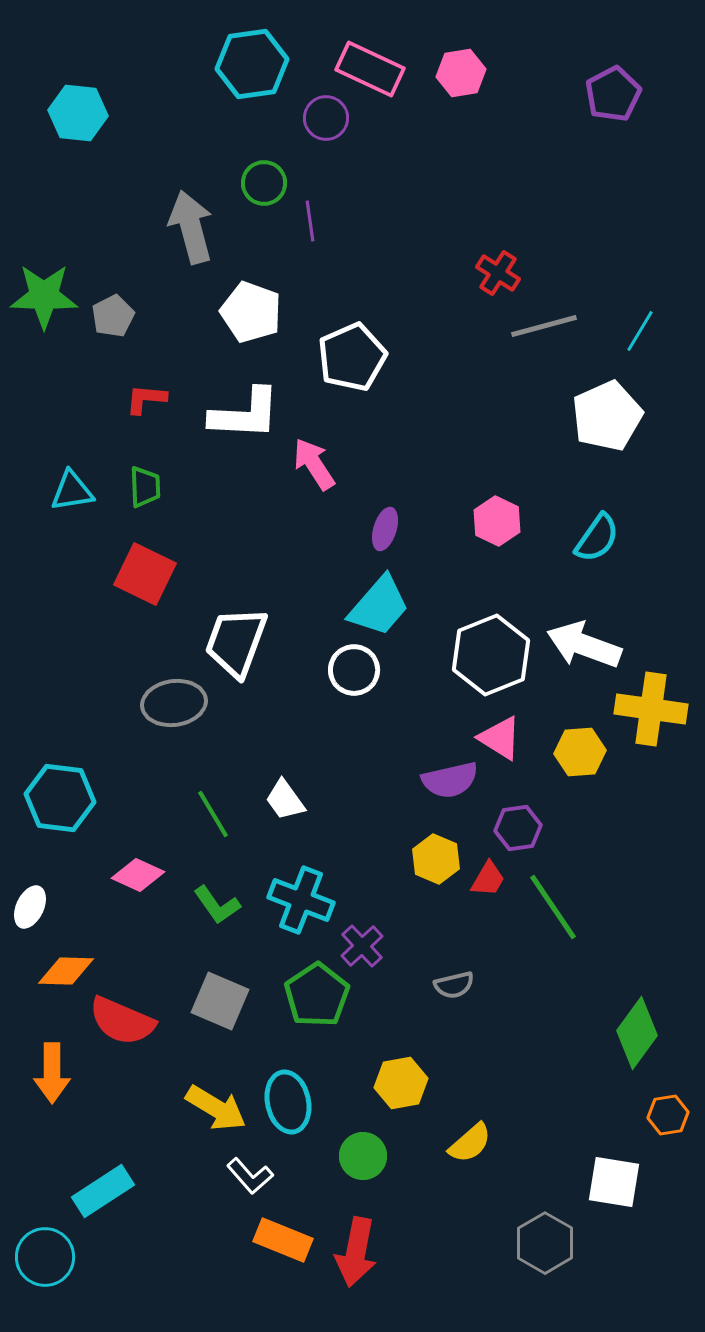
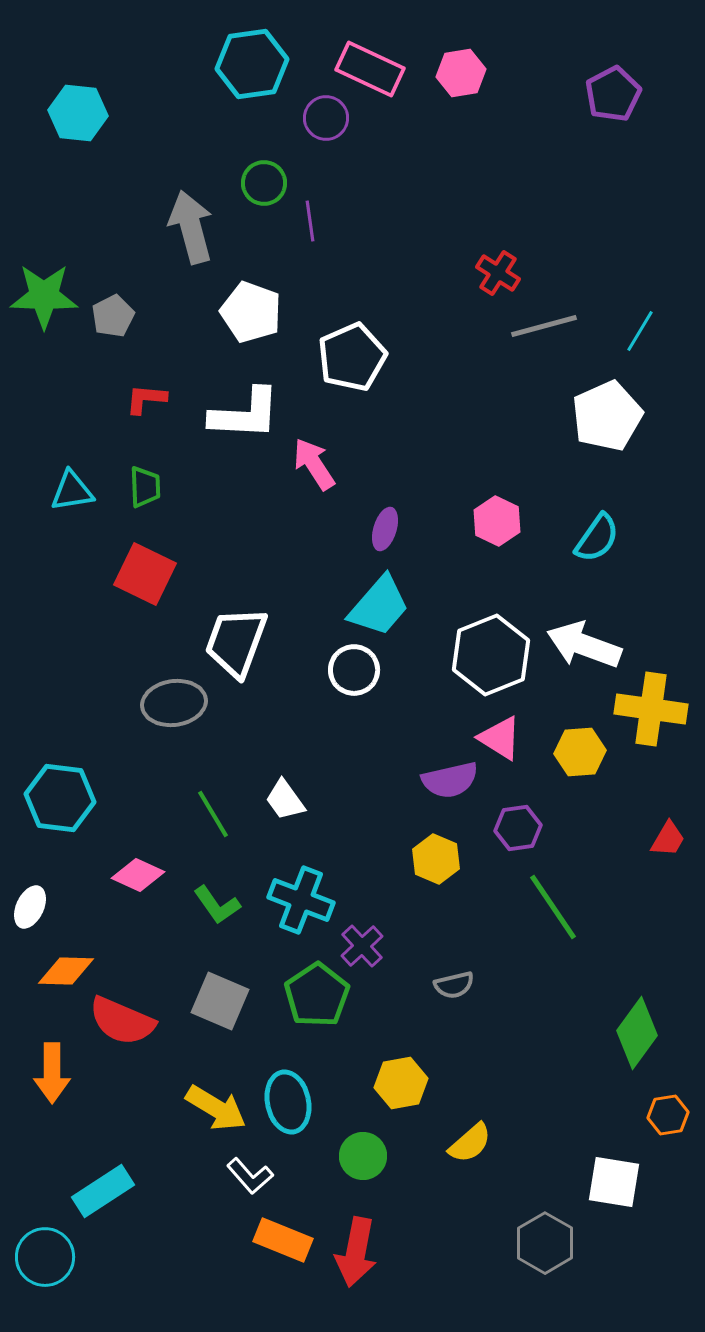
red trapezoid at (488, 879): moved 180 px right, 40 px up
